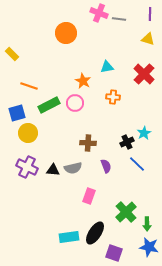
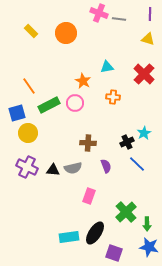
yellow rectangle: moved 19 px right, 23 px up
orange line: rotated 36 degrees clockwise
